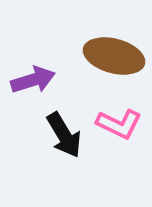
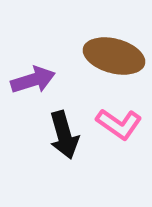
pink L-shape: rotated 9 degrees clockwise
black arrow: rotated 15 degrees clockwise
